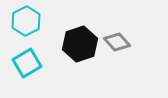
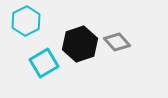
cyan square: moved 17 px right
